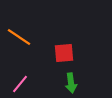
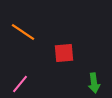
orange line: moved 4 px right, 5 px up
green arrow: moved 23 px right
